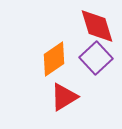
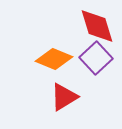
orange diamond: rotated 57 degrees clockwise
